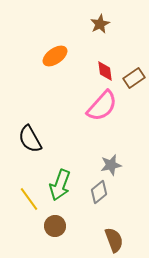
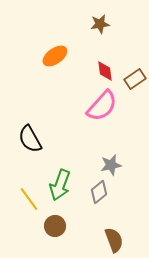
brown star: rotated 18 degrees clockwise
brown rectangle: moved 1 px right, 1 px down
